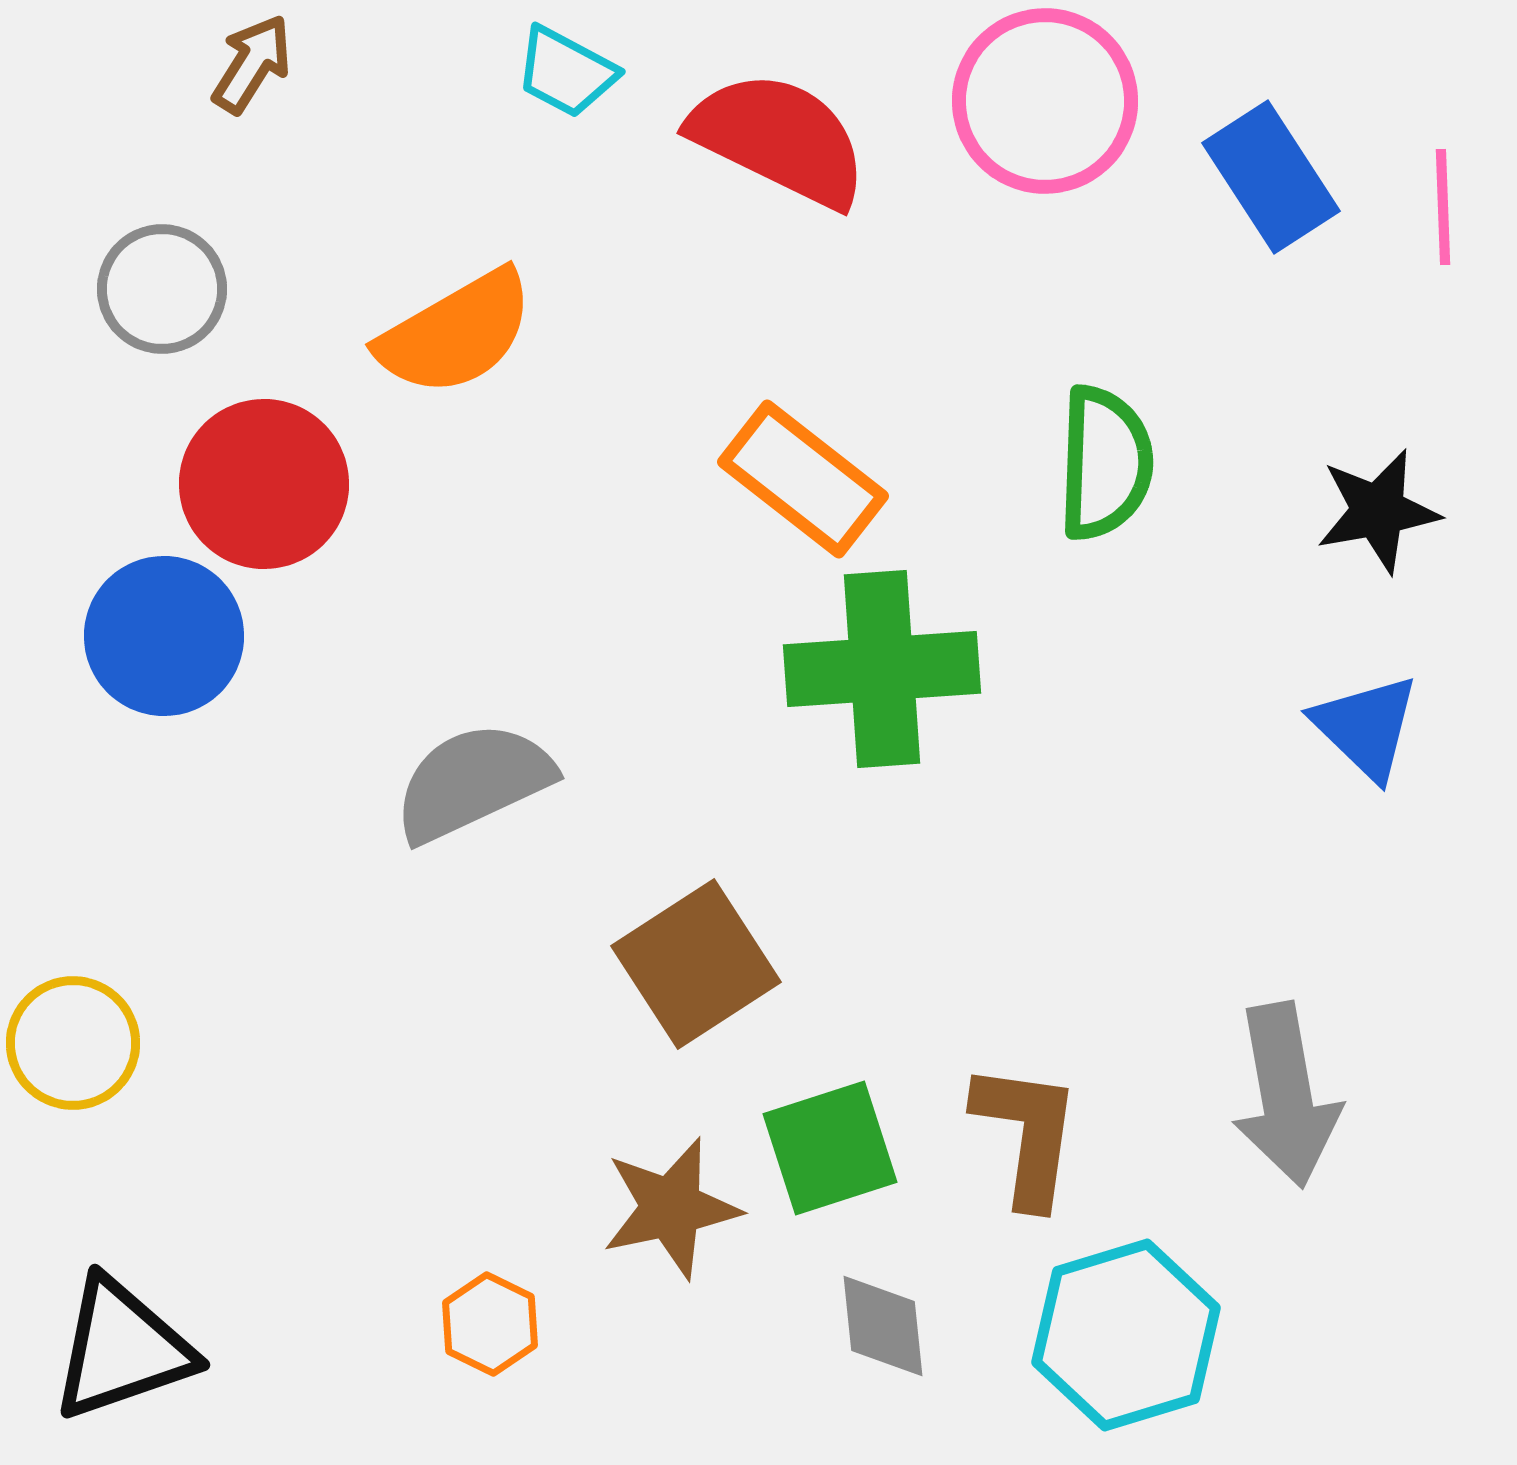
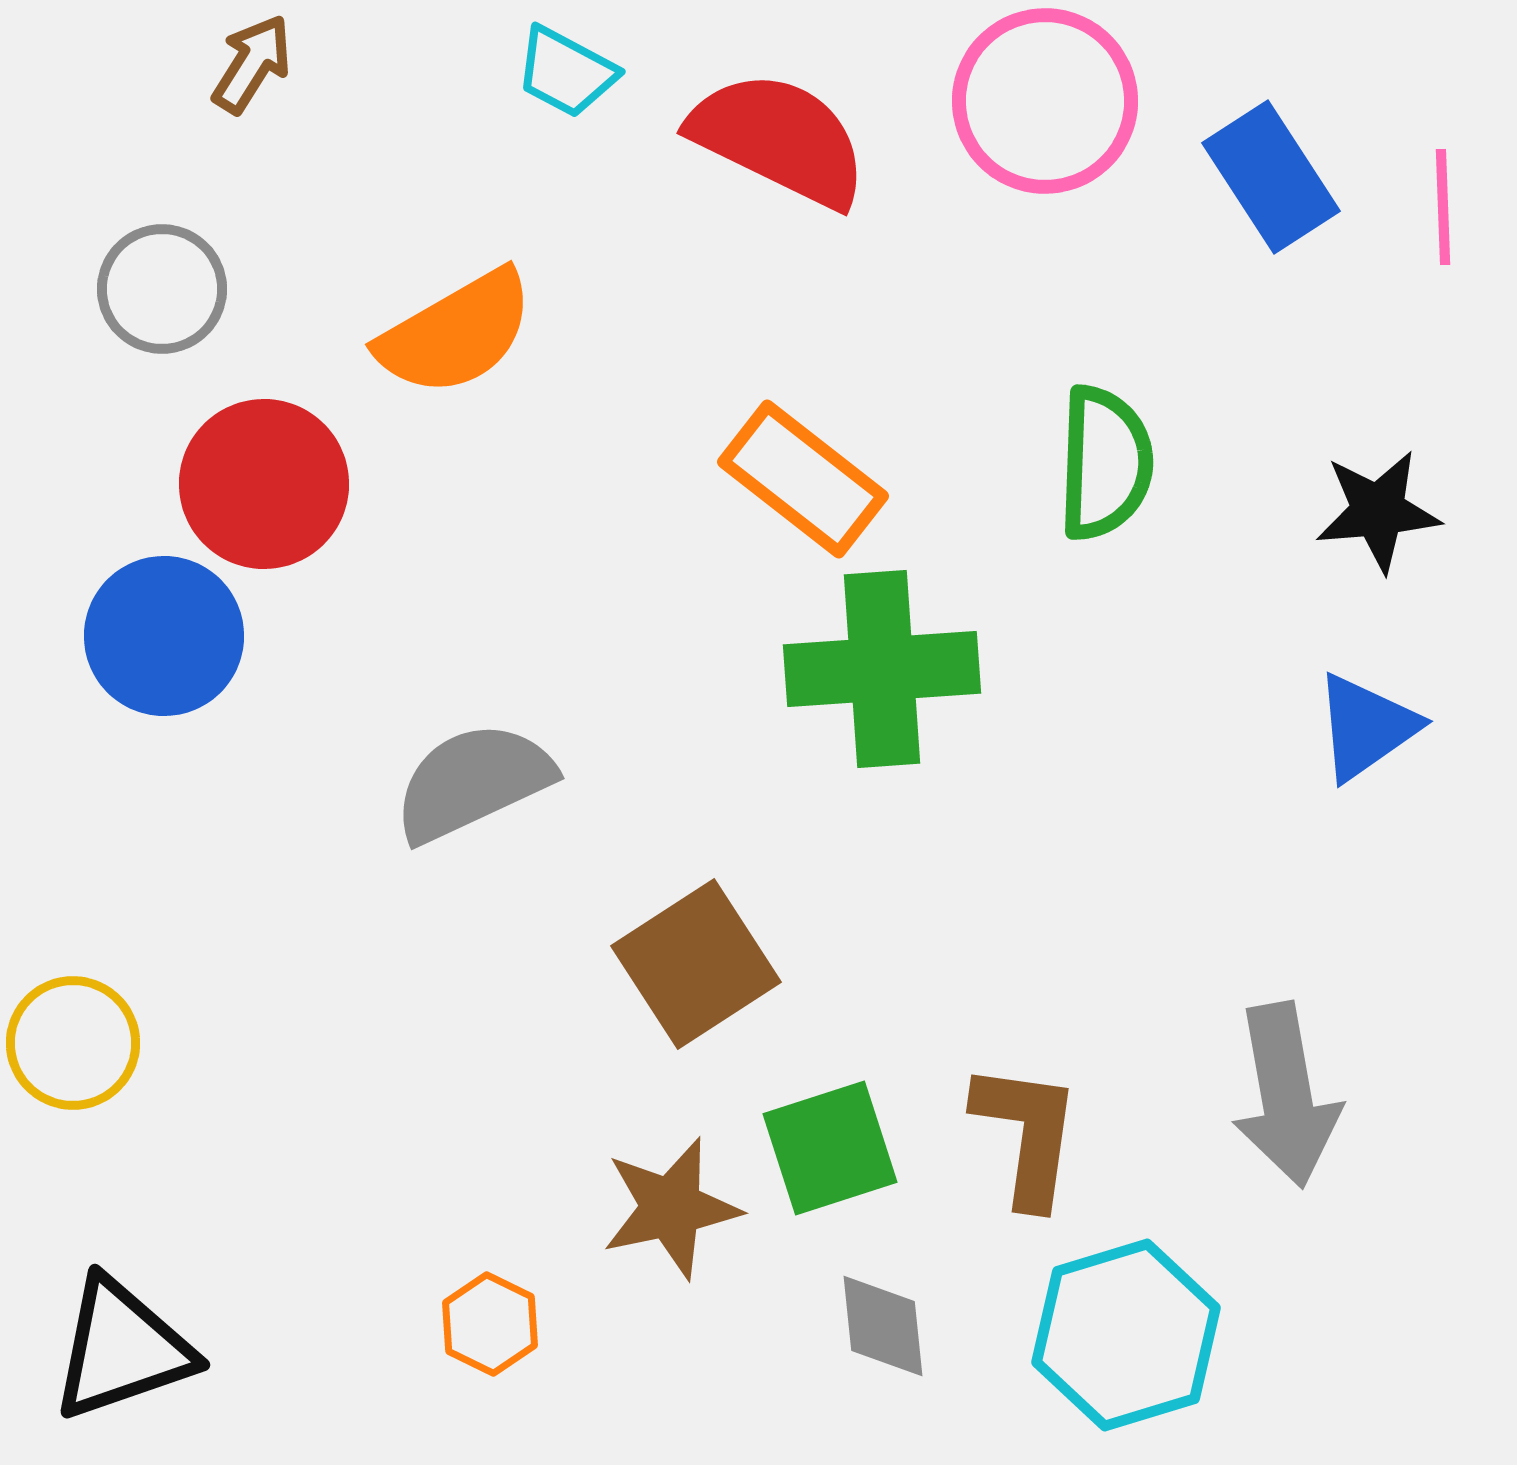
black star: rotated 5 degrees clockwise
blue triangle: rotated 41 degrees clockwise
